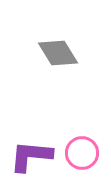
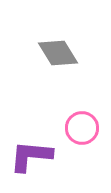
pink circle: moved 25 px up
